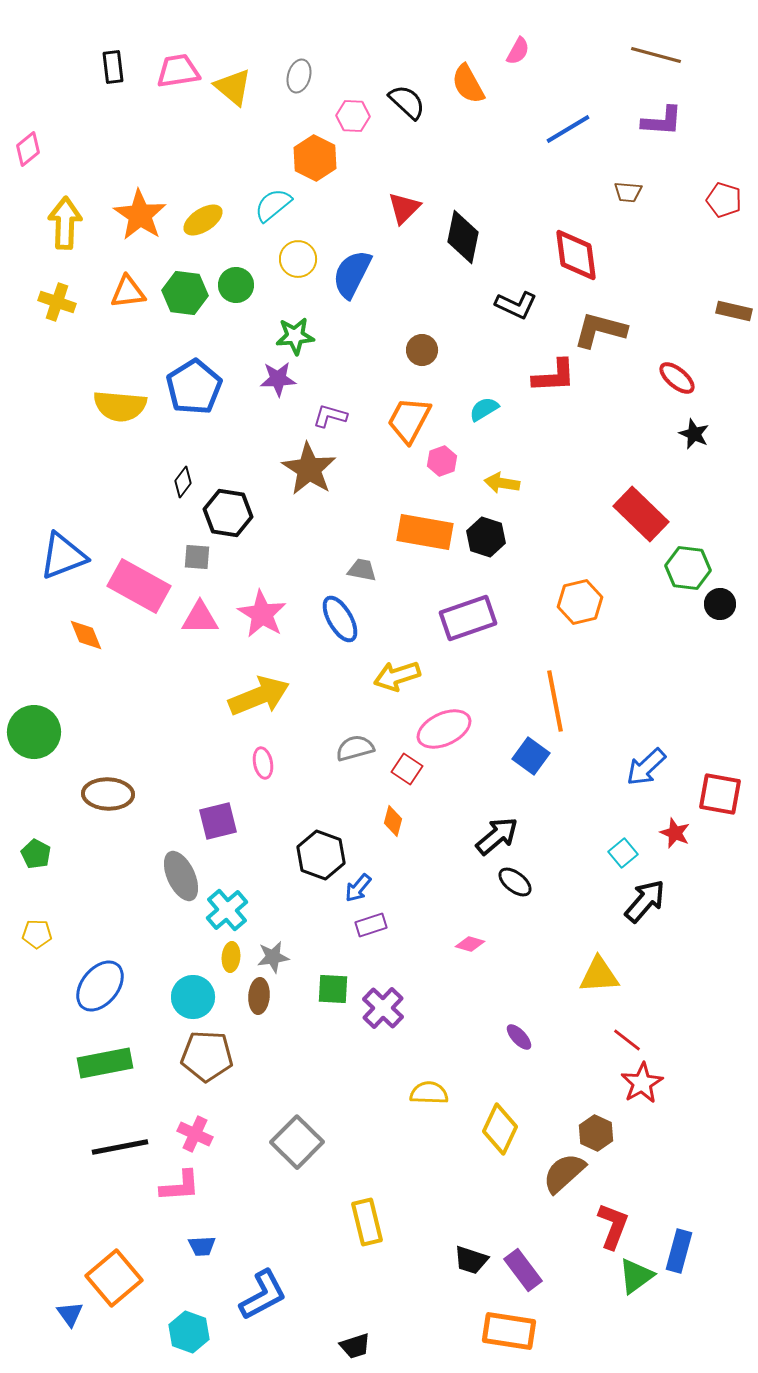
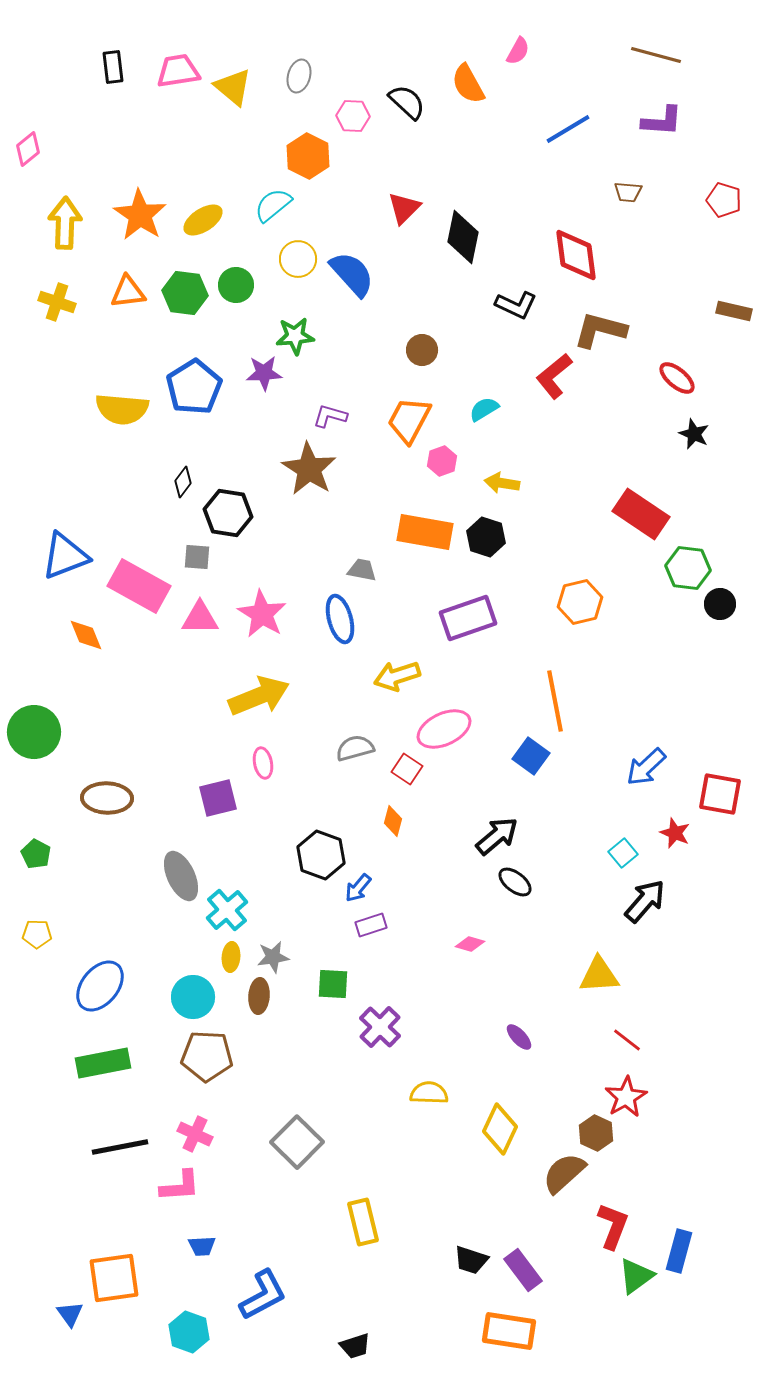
orange hexagon at (315, 158): moved 7 px left, 2 px up
blue semicircle at (352, 274): rotated 111 degrees clockwise
red L-shape at (554, 376): rotated 144 degrees clockwise
purple star at (278, 379): moved 14 px left, 6 px up
yellow semicircle at (120, 406): moved 2 px right, 3 px down
red rectangle at (641, 514): rotated 10 degrees counterclockwise
blue triangle at (63, 556): moved 2 px right
blue ellipse at (340, 619): rotated 15 degrees clockwise
brown ellipse at (108, 794): moved 1 px left, 4 px down
purple square at (218, 821): moved 23 px up
green square at (333, 989): moved 5 px up
purple cross at (383, 1008): moved 3 px left, 19 px down
green rectangle at (105, 1063): moved 2 px left
red star at (642, 1083): moved 16 px left, 14 px down
yellow rectangle at (367, 1222): moved 4 px left
orange square at (114, 1278): rotated 32 degrees clockwise
